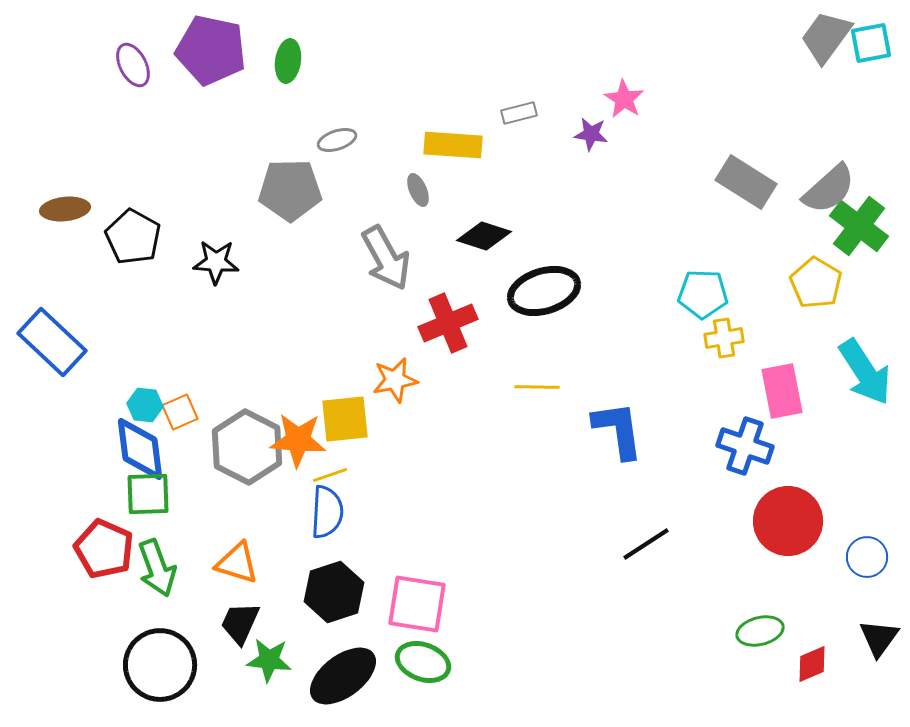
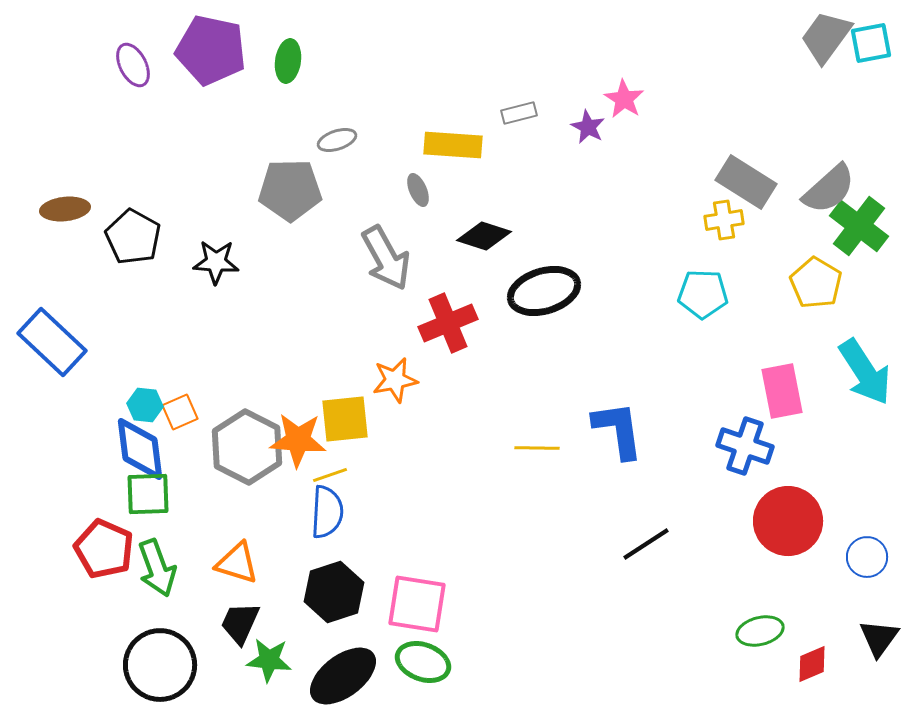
purple star at (591, 134): moved 3 px left, 7 px up; rotated 20 degrees clockwise
yellow cross at (724, 338): moved 118 px up
yellow line at (537, 387): moved 61 px down
